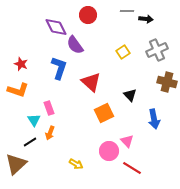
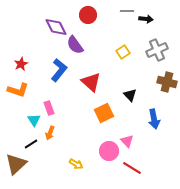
red star: rotated 24 degrees clockwise
blue L-shape: moved 2 px down; rotated 20 degrees clockwise
black line: moved 1 px right, 2 px down
